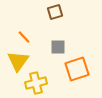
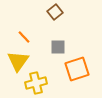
brown square: rotated 21 degrees counterclockwise
